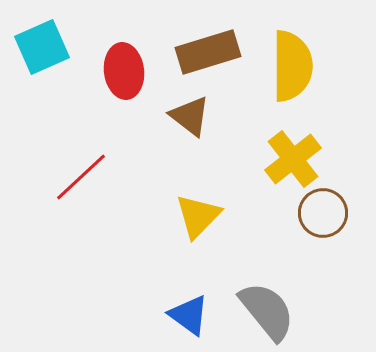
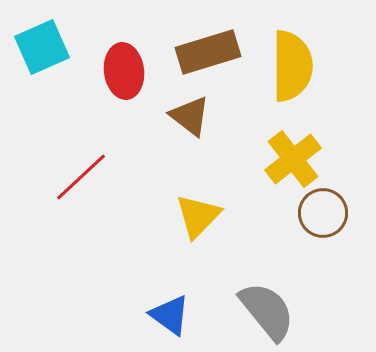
blue triangle: moved 19 px left
